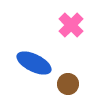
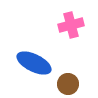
pink cross: rotated 30 degrees clockwise
